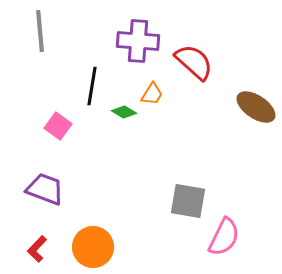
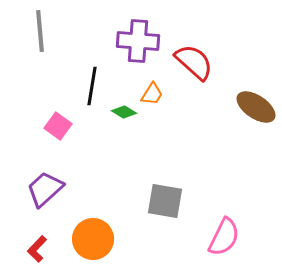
purple trapezoid: rotated 63 degrees counterclockwise
gray square: moved 23 px left
orange circle: moved 8 px up
